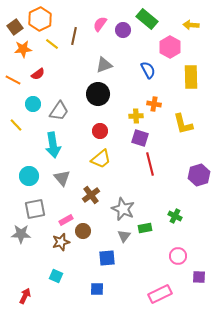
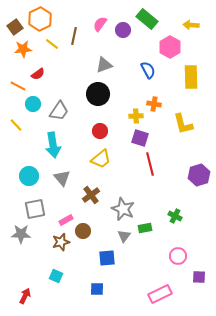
orange line at (13, 80): moved 5 px right, 6 px down
